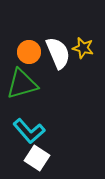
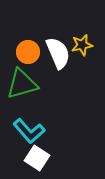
yellow star: moved 1 px left, 3 px up; rotated 25 degrees counterclockwise
orange circle: moved 1 px left
